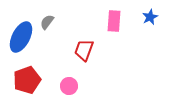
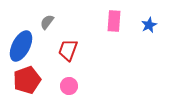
blue star: moved 1 px left, 8 px down
blue ellipse: moved 9 px down
red trapezoid: moved 16 px left
